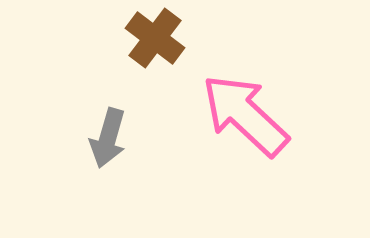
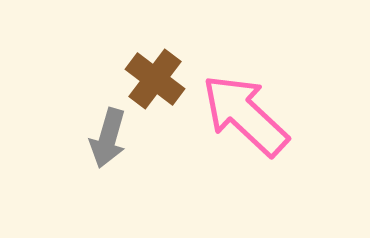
brown cross: moved 41 px down
